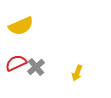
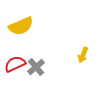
red semicircle: moved 1 px left, 1 px down
yellow arrow: moved 6 px right, 18 px up
